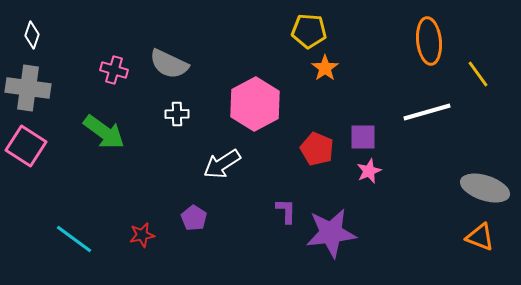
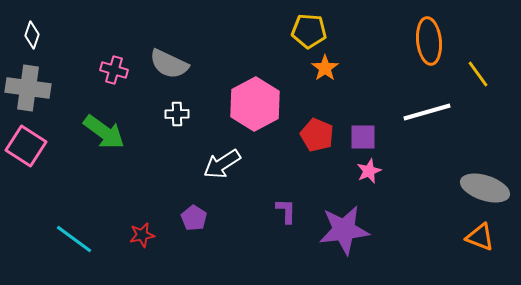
red pentagon: moved 14 px up
purple star: moved 13 px right, 3 px up
